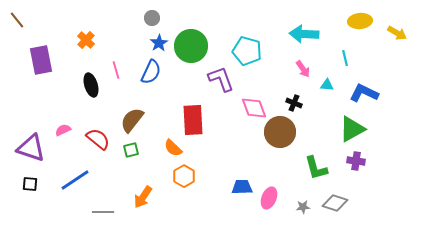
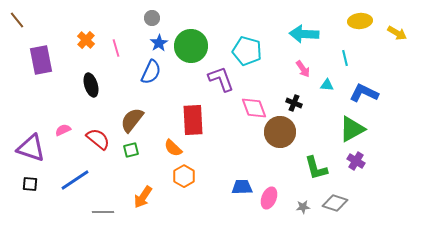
pink line: moved 22 px up
purple cross: rotated 24 degrees clockwise
